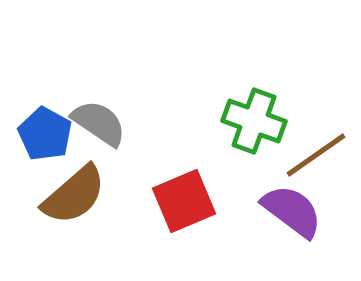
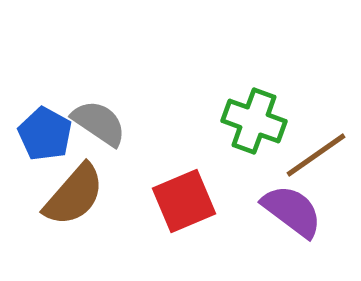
brown semicircle: rotated 8 degrees counterclockwise
